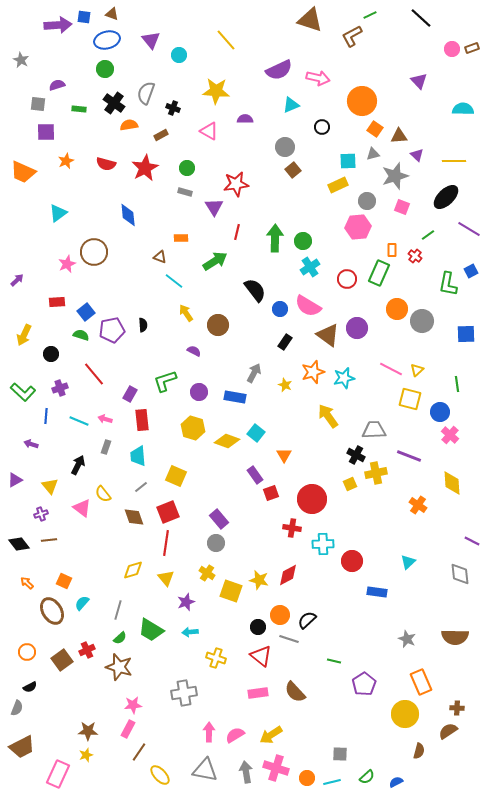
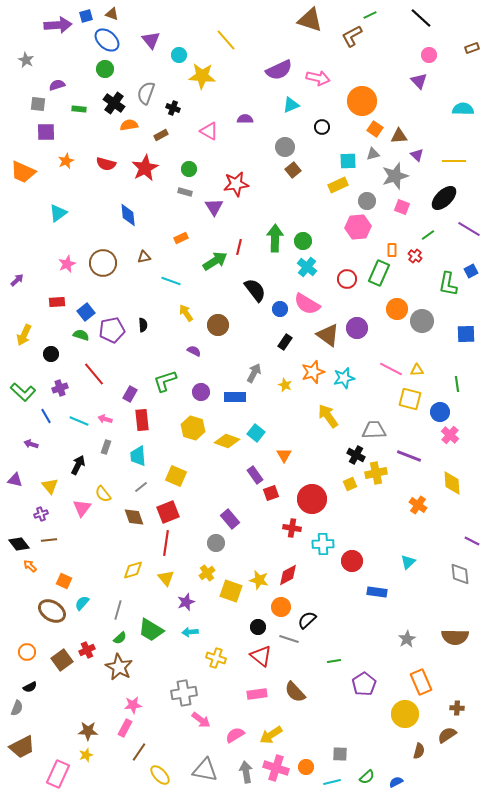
blue square at (84, 17): moved 2 px right, 1 px up; rotated 24 degrees counterclockwise
blue ellipse at (107, 40): rotated 55 degrees clockwise
pink circle at (452, 49): moved 23 px left, 6 px down
gray star at (21, 60): moved 5 px right
yellow star at (216, 91): moved 14 px left, 15 px up
green circle at (187, 168): moved 2 px right, 1 px down
black ellipse at (446, 197): moved 2 px left, 1 px down
red line at (237, 232): moved 2 px right, 15 px down
orange rectangle at (181, 238): rotated 24 degrees counterclockwise
brown circle at (94, 252): moved 9 px right, 11 px down
brown triangle at (160, 257): moved 16 px left; rotated 32 degrees counterclockwise
cyan cross at (310, 267): moved 3 px left; rotated 18 degrees counterclockwise
cyan line at (174, 281): moved 3 px left; rotated 18 degrees counterclockwise
pink semicircle at (308, 306): moved 1 px left, 2 px up
yellow triangle at (417, 370): rotated 40 degrees clockwise
purple circle at (199, 392): moved 2 px right
blue rectangle at (235, 397): rotated 10 degrees counterclockwise
blue line at (46, 416): rotated 35 degrees counterclockwise
purple triangle at (15, 480): rotated 42 degrees clockwise
pink triangle at (82, 508): rotated 30 degrees clockwise
purple rectangle at (219, 519): moved 11 px right
yellow cross at (207, 573): rotated 21 degrees clockwise
orange arrow at (27, 583): moved 3 px right, 17 px up
brown ellipse at (52, 611): rotated 28 degrees counterclockwise
orange circle at (280, 615): moved 1 px right, 8 px up
gray star at (407, 639): rotated 18 degrees clockwise
green line at (334, 661): rotated 24 degrees counterclockwise
brown star at (119, 667): rotated 12 degrees clockwise
pink rectangle at (258, 693): moved 1 px left, 1 px down
pink rectangle at (128, 729): moved 3 px left, 1 px up
brown semicircle at (448, 731): moved 1 px left, 4 px down
pink arrow at (209, 732): moved 8 px left, 12 px up; rotated 126 degrees clockwise
orange circle at (307, 778): moved 1 px left, 11 px up
